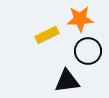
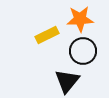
black circle: moved 5 px left
black triangle: rotated 44 degrees counterclockwise
